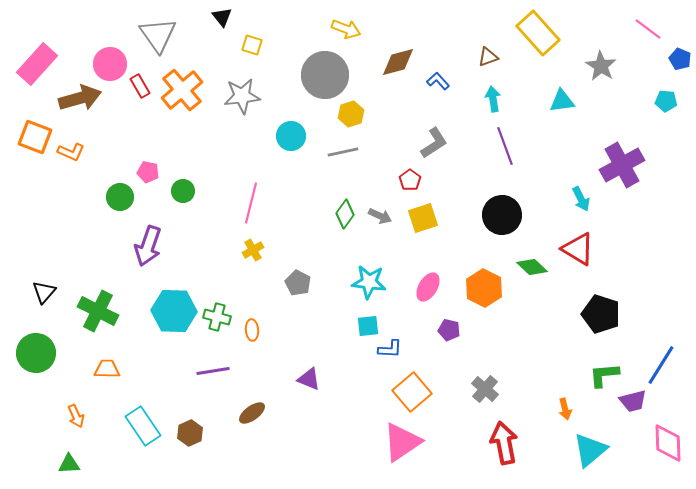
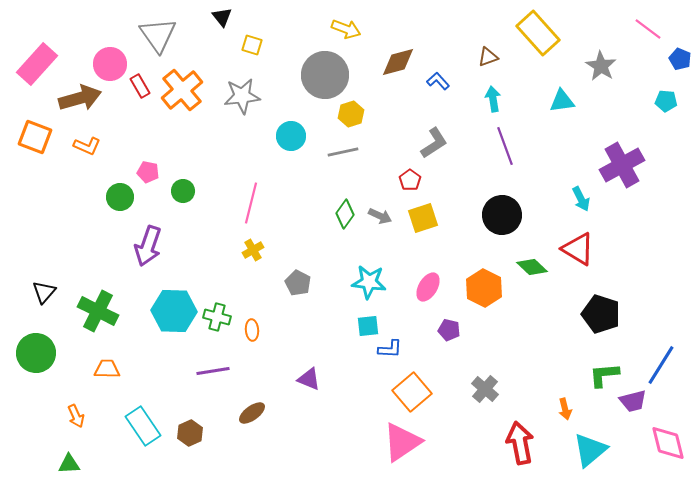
orange L-shape at (71, 152): moved 16 px right, 6 px up
red arrow at (504, 443): moved 16 px right
pink diamond at (668, 443): rotated 12 degrees counterclockwise
